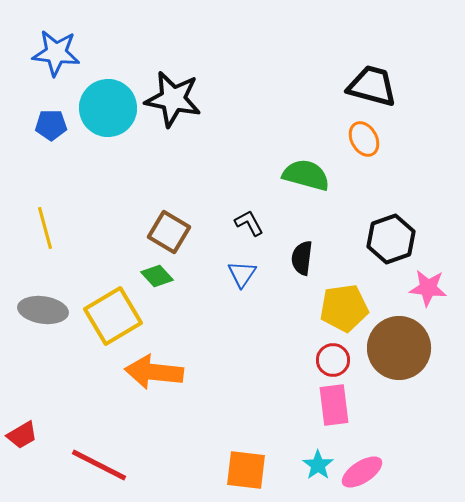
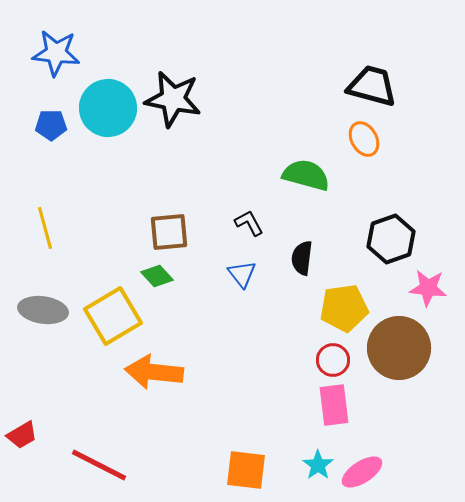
brown square: rotated 36 degrees counterclockwise
blue triangle: rotated 12 degrees counterclockwise
